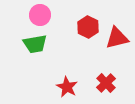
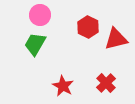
red triangle: moved 1 px left, 1 px down
green trapezoid: rotated 130 degrees clockwise
red star: moved 4 px left, 1 px up
